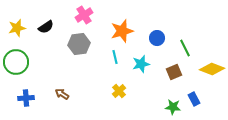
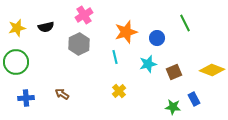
black semicircle: rotated 21 degrees clockwise
orange star: moved 4 px right, 1 px down
gray hexagon: rotated 20 degrees counterclockwise
green line: moved 25 px up
cyan star: moved 7 px right
yellow diamond: moved 1 px down
